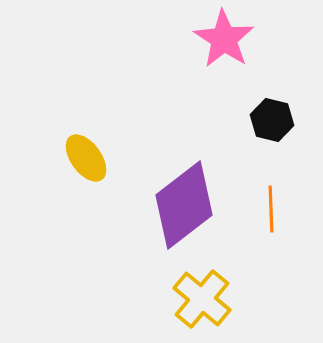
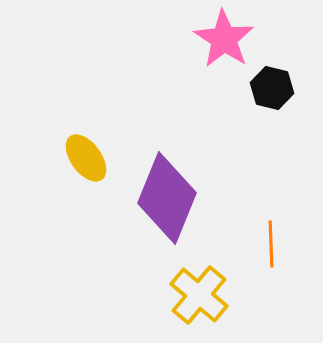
black hexagon: moved 32 px up
purple diamond: moved 17 px left, 7 px up; rotated 30 degrees counterclockwise
orange line: moved 35 px down
yellow cross: moved 3 px left, 4 px up
